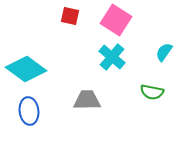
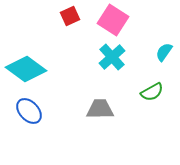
red square: rotated 36 degrees counterclockwise
pink square: moved 3 px left
cyan cross: rotated 8 degrees clockwise
green semicircle: rotated 40 degrees counterclockwise
gray trapezoid: moved 13 px right, 9 px down
blue ellipse: rotated 36 degrees counterclockwise
